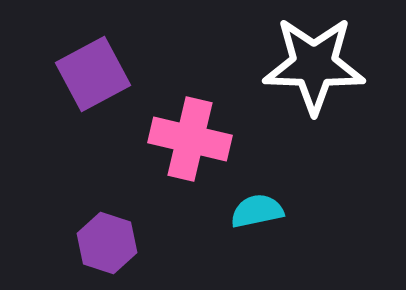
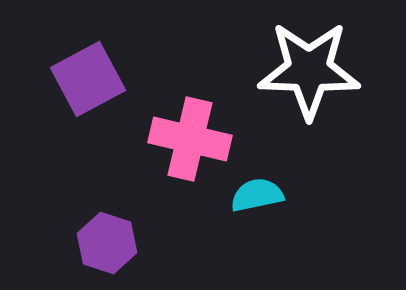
white star: moved 5 px left, 5 px down
purple square: moved 5 px left, 5 px down
cyan semicircle: moved 16 px up
